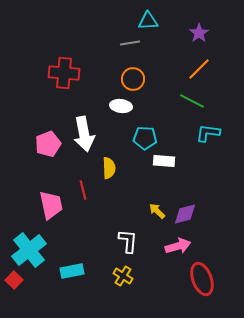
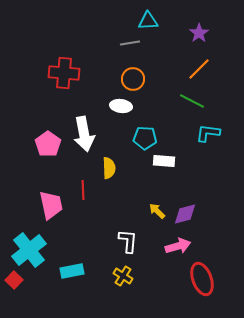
pink pentagon: rotated 15 degrees counterclockwise
red line: rotated 12 degrees clockwise
